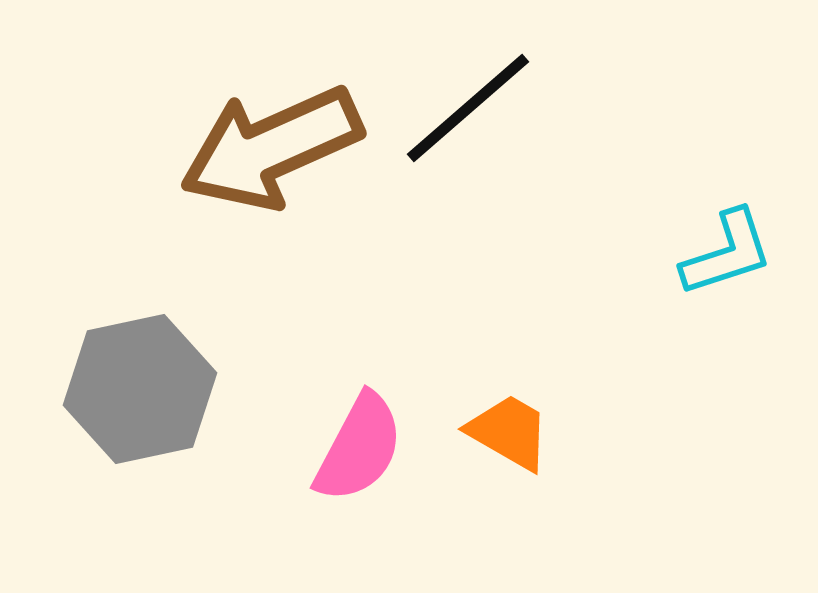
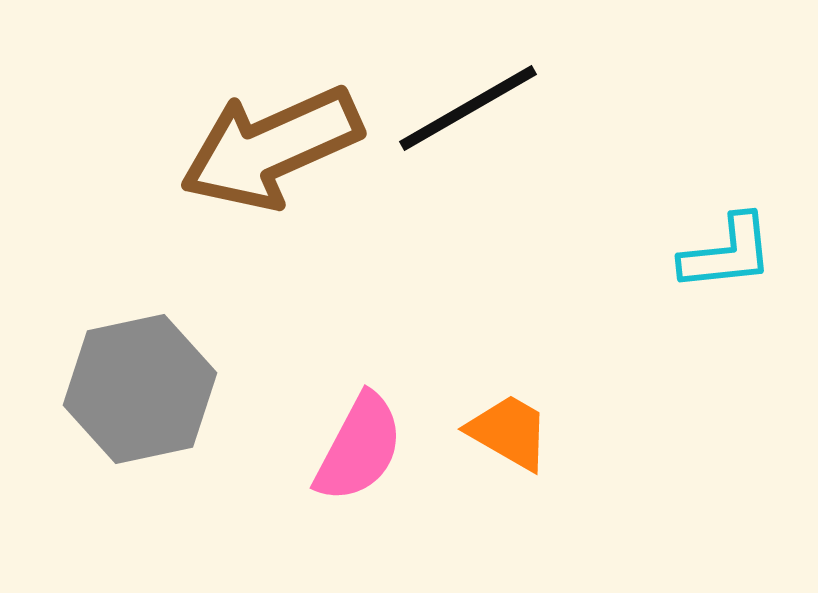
black line: rotated 11 degrees clockwise
cyan L-shape: rotated 12 degrees clockwise
